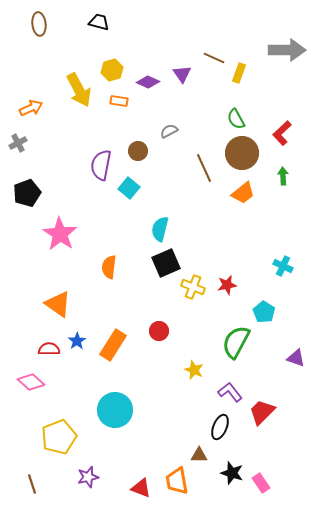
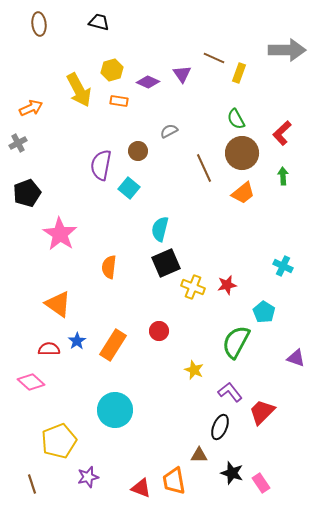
yellow pentagon at (59, 437): moved 4 px down
orange trapezoid at (177, 481): moved 3 px left
